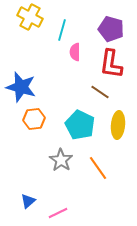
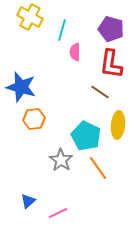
cyan pentagon: moved 6 px right, 11 px down
